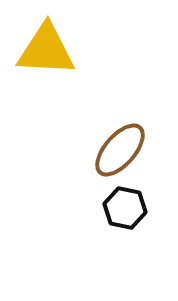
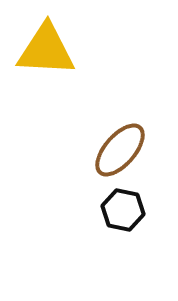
black hexagon: moved 2 px left, 2 px down
